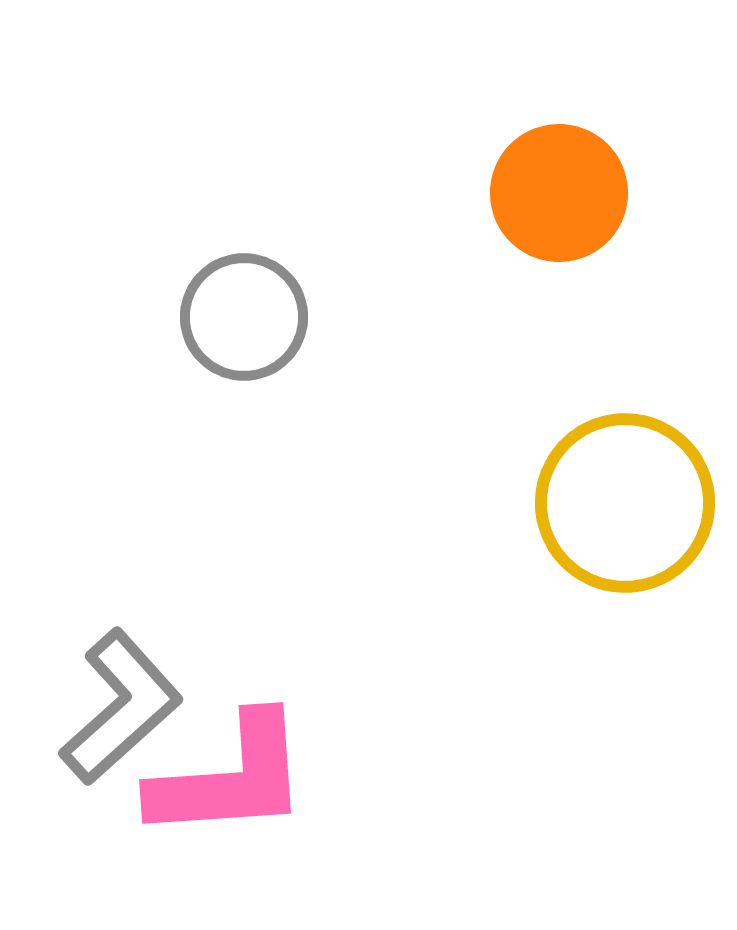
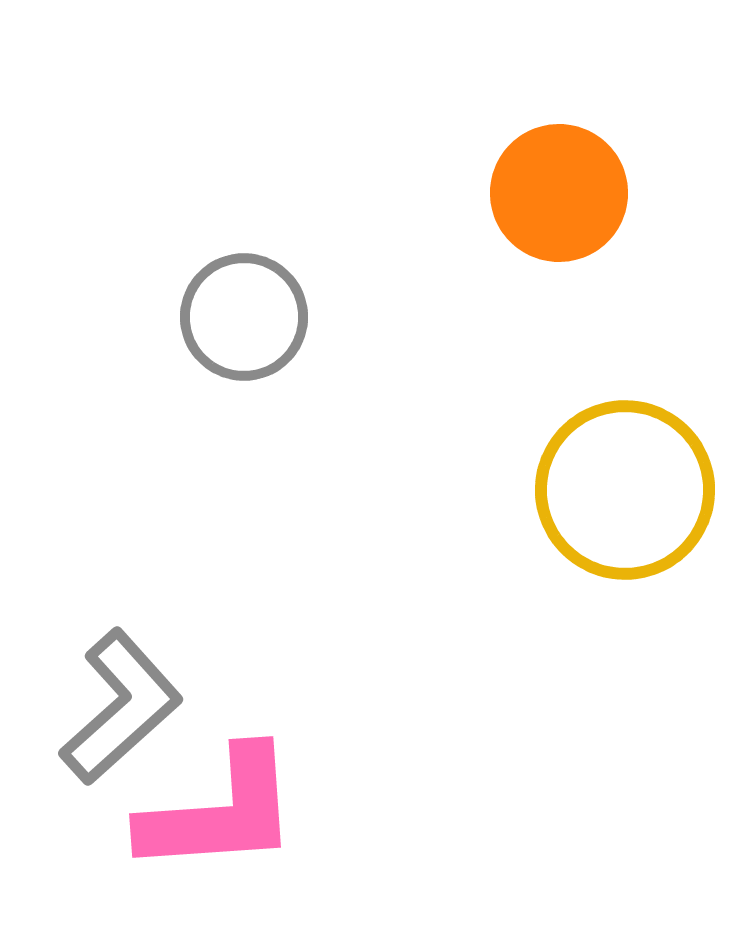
yellow circle: moved 13 px up
pink L-shape: moved 10 px left, 34 px down
